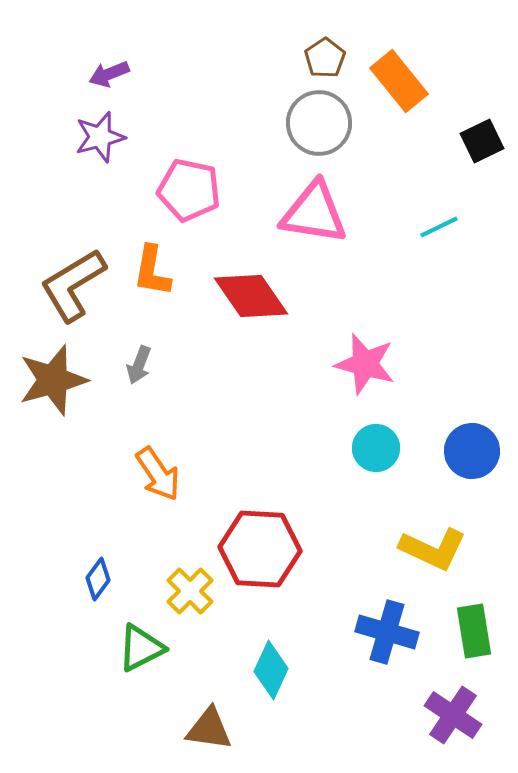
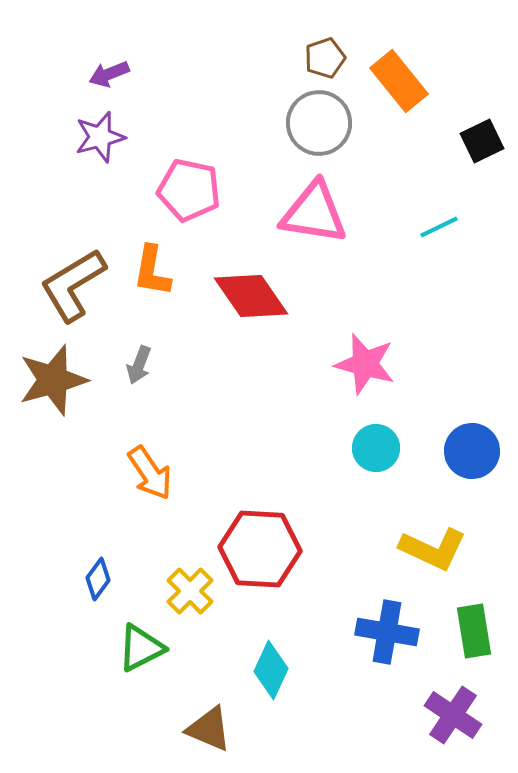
brown pentagon: rotated 15 degrees clockwise
orange arrow: moved 8 px left, 1 px up
blue cross: rotated 6 degrees counterclockwise
brown triangle: rotated 15 degrees clockwise
